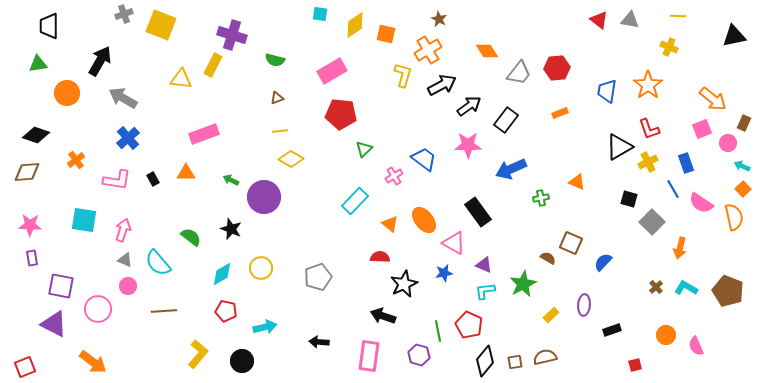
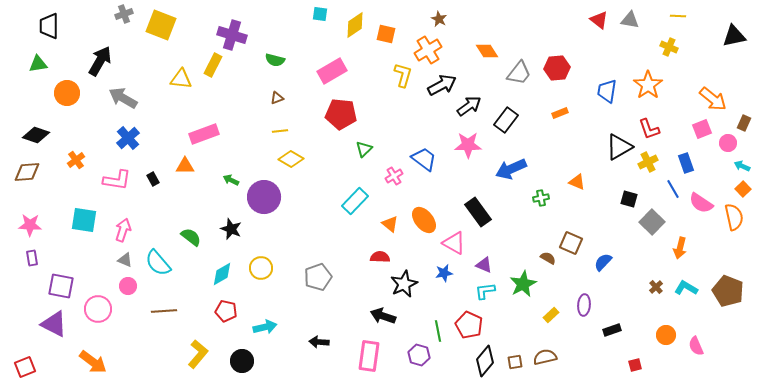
orange triangle at (186, 173): moved 1 px left, 7 px up
